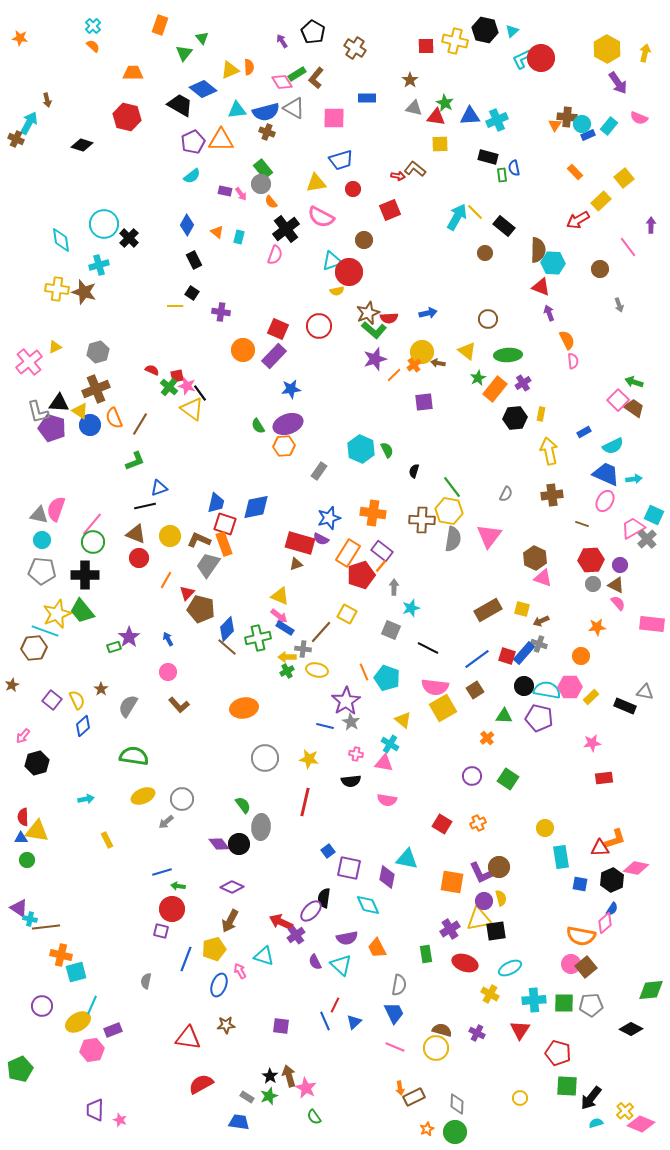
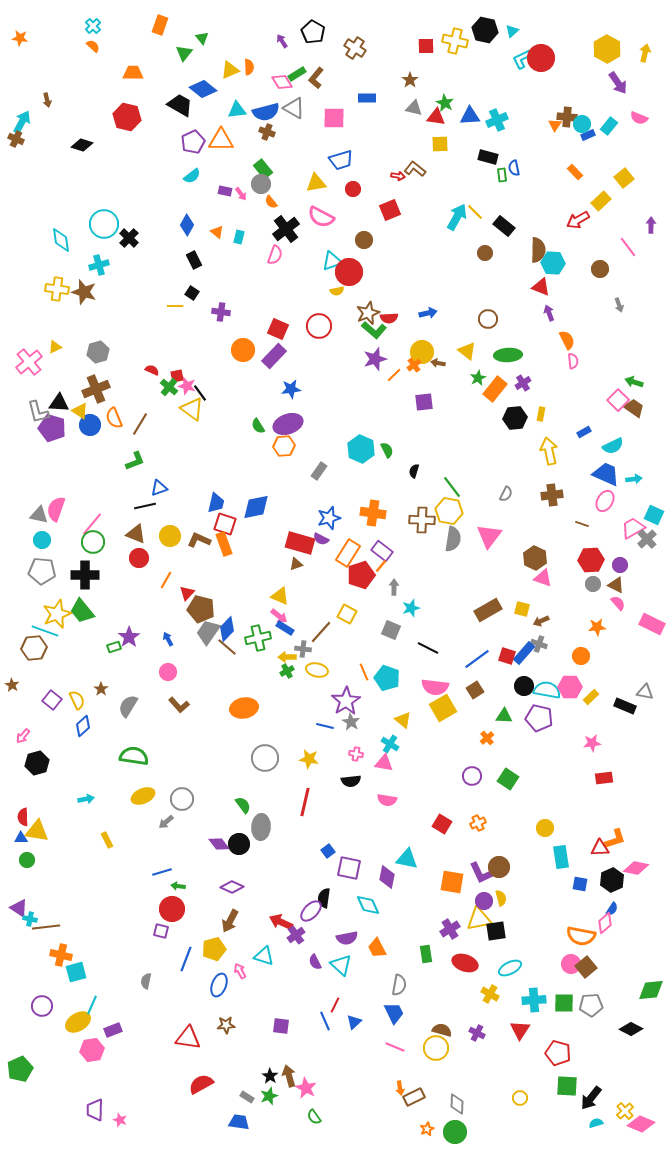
cyan arrow at (29, 123): moved 7 px left, 1 px up
gray trapezoid at (208, 565): moved 67 px down
pink rectangle at (652, 624): rotated 20 degrees clockwise
brown star at (12, 685): rotated 16 degrees counterclockwise
